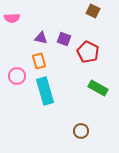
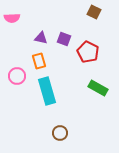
brown square: moved 1 px right, 1 px down
cyan rectangle: moved 2 px right
brown circle: moved 21 px left, 2 px down
